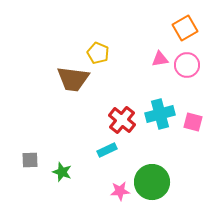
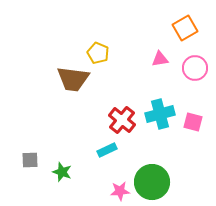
pink circle: moved 8 px right, 3 px down
